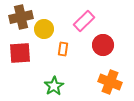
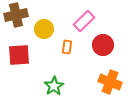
brown cross: moved 5 px left, 2 px up
orange rectangle: moved 4 px right, 2 px up
red square: moved 1 px left, 2 px down
